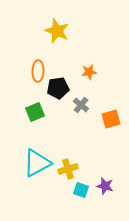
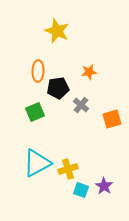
orange square: moved 1 px right
purple star: moved 1 px left; rotated 18 degrees clockwise
